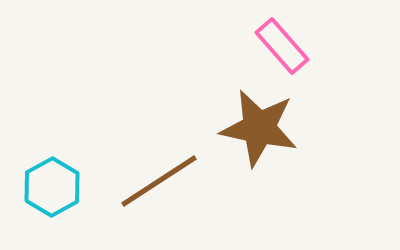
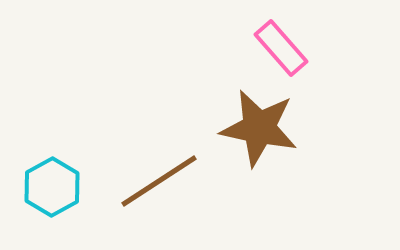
pink rectangle: moved 1 px left, 2 px down
